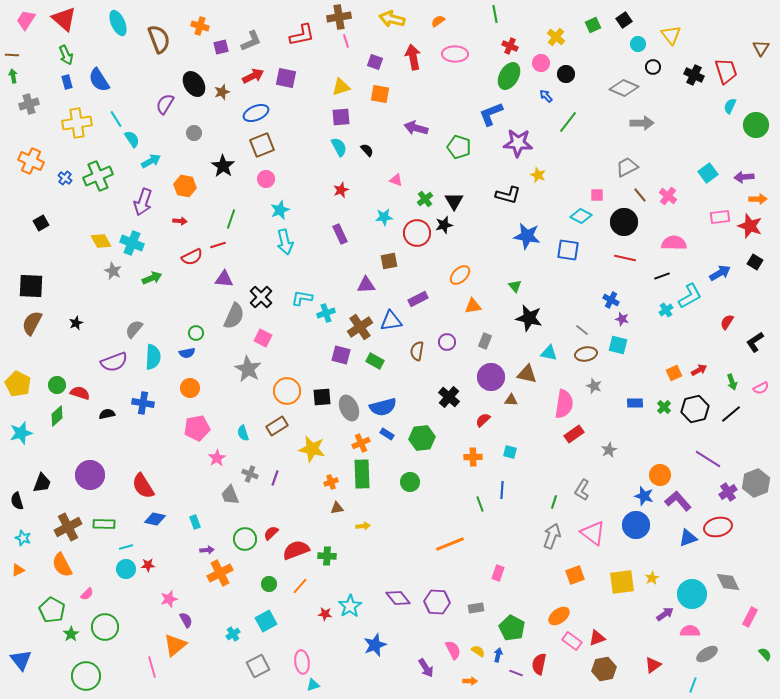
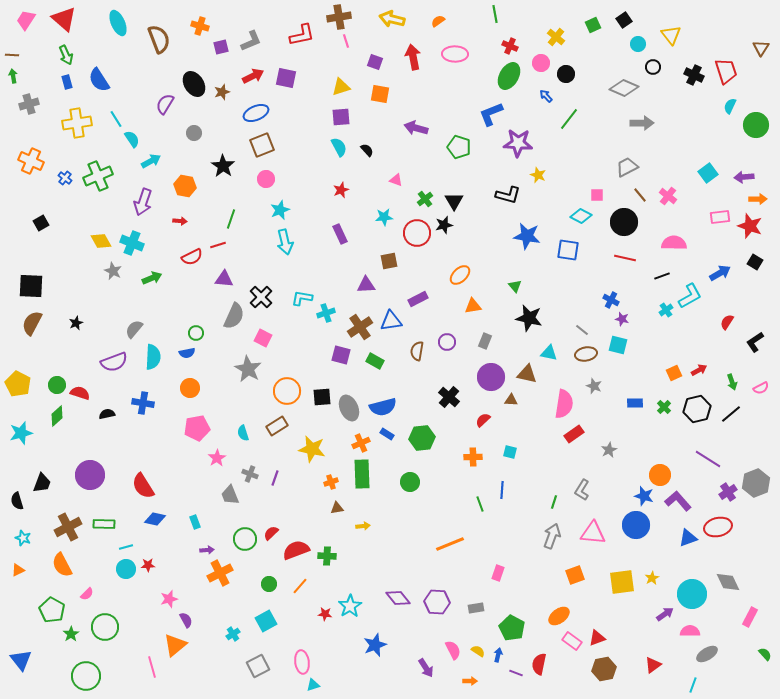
green line at (568, 122): moved 1 px right, 3 px up
black hexagon at (695, 409): moved 2 px right
pink triangle at (593, 533): rotated 32 degrees counterclockwise
